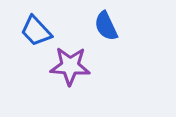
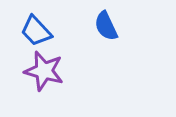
purple star: moved 26 px left, 5 px down; rotated 12 degrees clockwise
